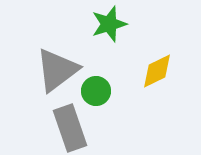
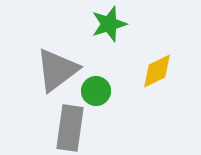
gray rectangle: rotated 27 degrees clockwise
